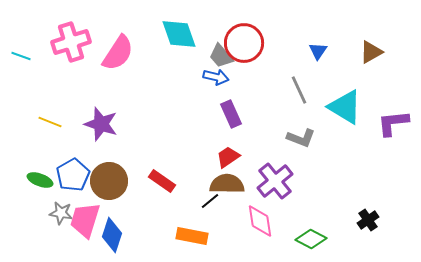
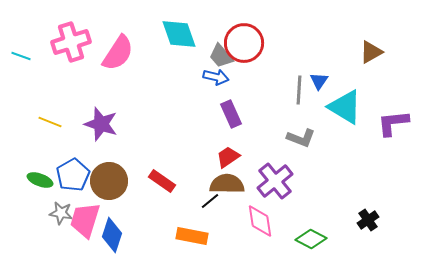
blue triangle: moved 1 px right, 30 px down
gray line: rotated 28 degrees clockwise
